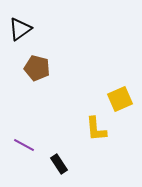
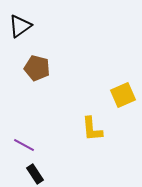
black triangle: moved 3 px up
yellow square: moved 3 px right, 4 px up
yellow L-shape: moved 4 px left
black rectangle: moved 24 px left, 10 px down
